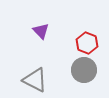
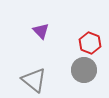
red hexagon: moved 3 px right
gray triangle: moved 1 px left; rotated 12 degrees clockwise
